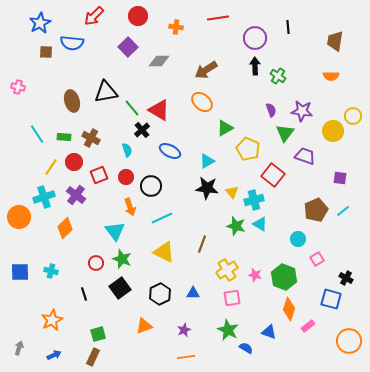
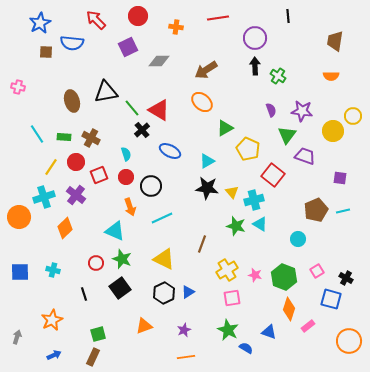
red arrow at (94, 16): moved 2 px right, 4 px down; rotated 90 degrees clockwise
black line at (288, 27): moved 11 px up
purple square at (128, 47): rotated 18 degrees clockwise
green triangle at (285, 133): moved 2 px right, 2 px down
cyan semicircle at (127, 150): moved 1 px left, 4 px down
red circle at (74, 162): moved 2 px right
cyan line at (343, 211): rotated 24 degrees clockwise
cyan triangle at (115, 231): rotated 30 degrees counterclockwise
yellow triangle at (164, 252): moved 7 px down
pink square at (317, 259): moved 12 px down
cyan cross at (51, 271): moved 2 px right, 1 px up
blue triangle at (193, 293): moved 5 px left, 1 px up; rotated 32 degrees counterclockwise
black hexagon at (160, 294): moved 4 px right, 1 px up
gray arrow at (19, 348): moved 2 px left, 11 px up
